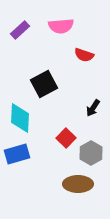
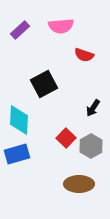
cyan diamond: moved 1 px left, 2 px down
gray hexagon: moved 7 px up
brown ellipse: moved 1 px right
